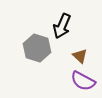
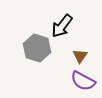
black arrow: rotated 15 degrees clockwise
brown triangle: rotated 21 degrees clockwise
